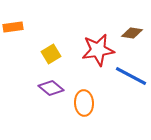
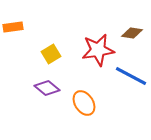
purple diamond: moved 4 px left
orange ellipse: rotated 30 degrees counterclockwise
